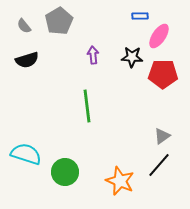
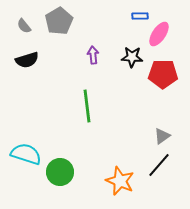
pink ellipse: moved 2 px up
green circle: moved 5 px left
